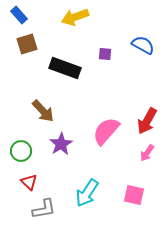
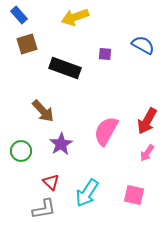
pink semicircle: rotated 12 degrees counterclockwise
red triangle: moved 22 px right
